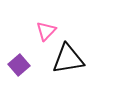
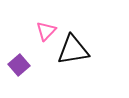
black triangle: moved 5 px right, 9 px up
